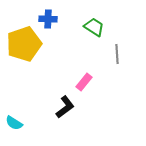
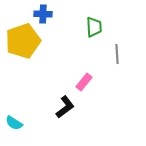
blue cross: moved 5 px left, 5 px up
green trapezoid: rotated 55 degrees clockwise
yellow pentagon: moved 1 px left, 3 px up
